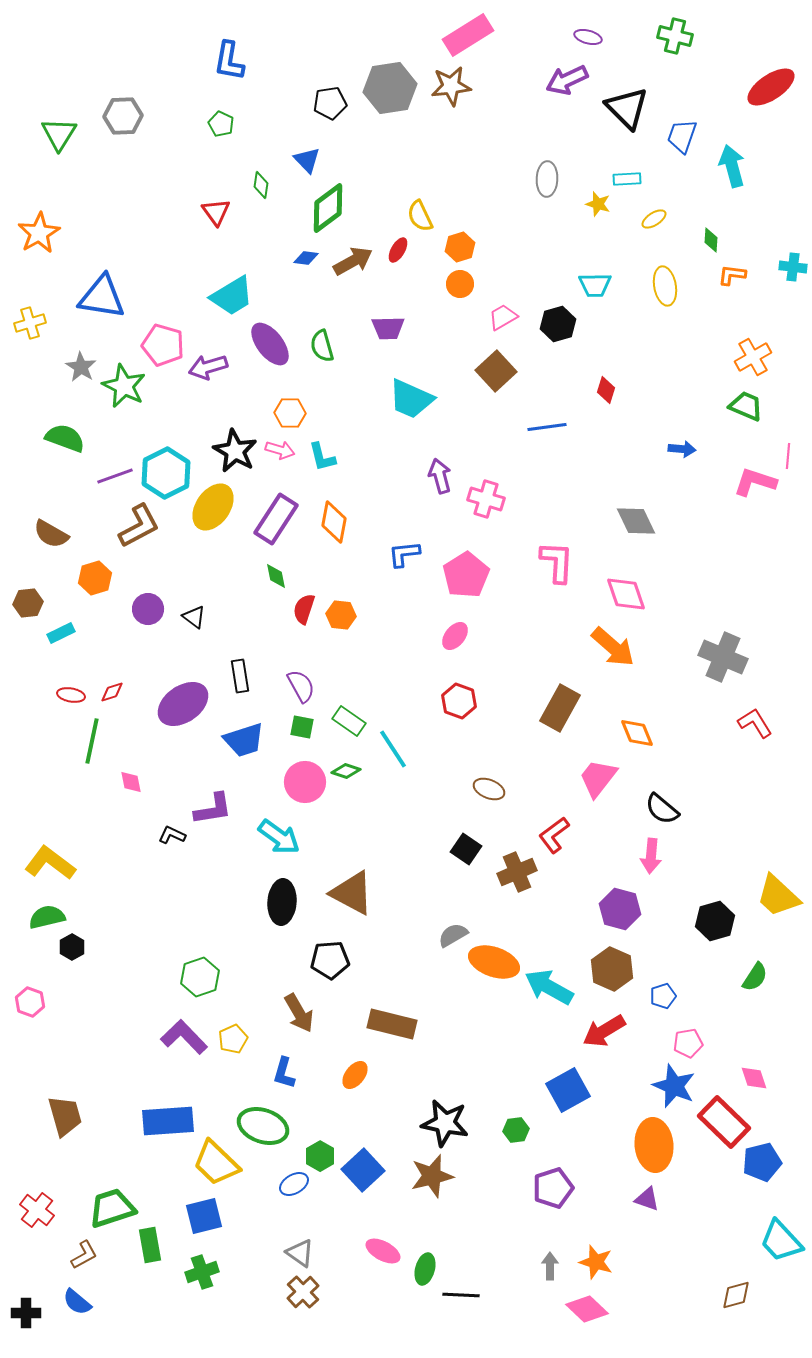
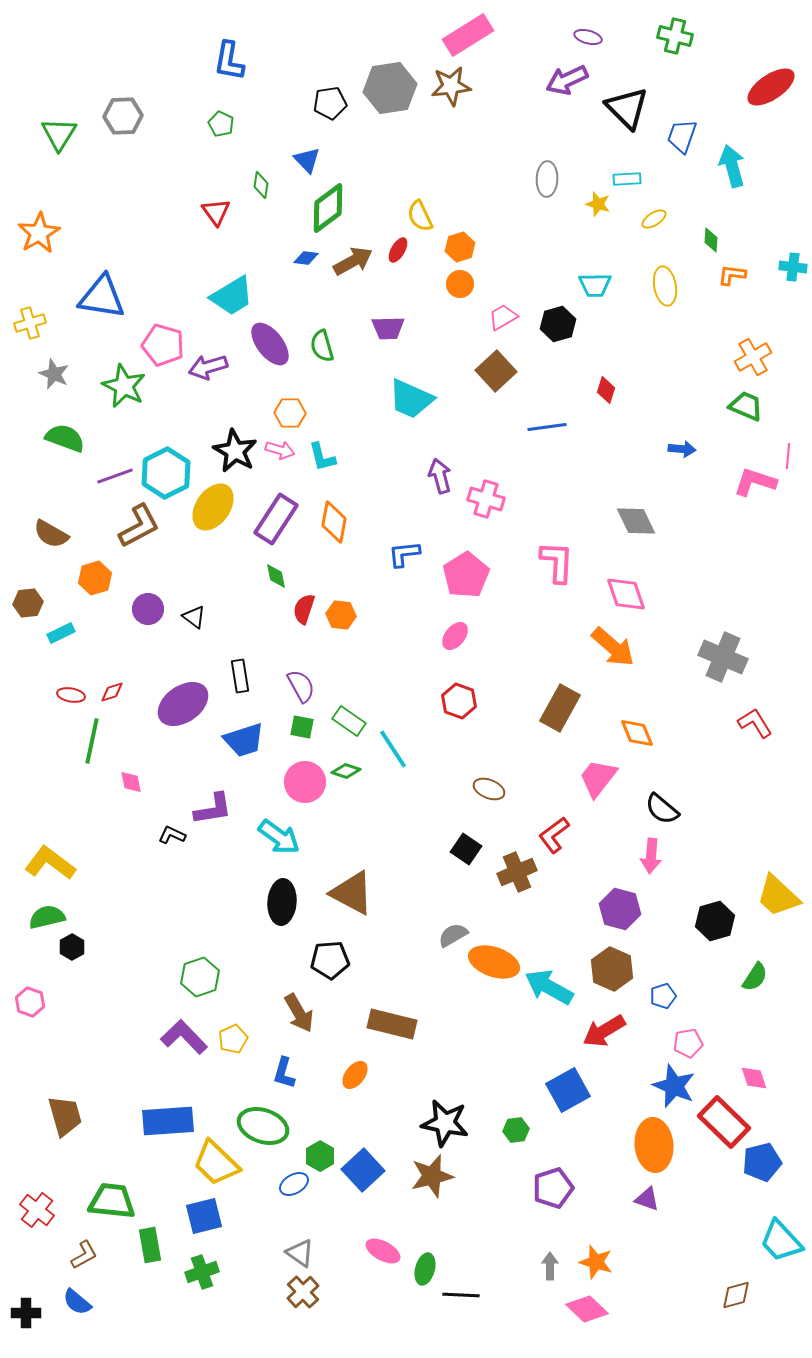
gray star at (81, 367): moved 27 px left, 7 px down; rotated 8 degrees counterclockwise
green trapezoid at (112, 1208): moved 7 px up; rotated 24 degrees clockwise
